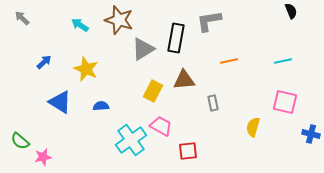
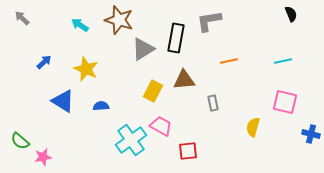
black semicircle: moved 3 px down
blue triangle: moved 3 px right, 1 px up
